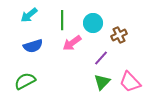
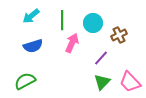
cyan arrow: moved 2 px right, 1 px down
pink arrow: rotated 150 degrees clockwise
